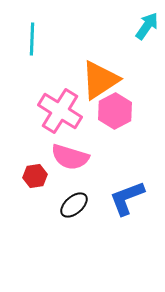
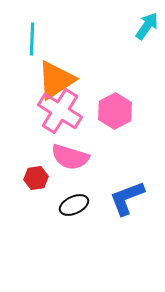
orange triangle: moved 44 px left
red hexagon: moved 1 px right, 2 px down
black ellipse: rotated 16 degrees clockwise
